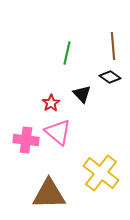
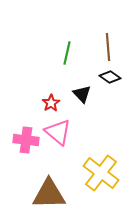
brown line: moved 5 px left, 1 px down
